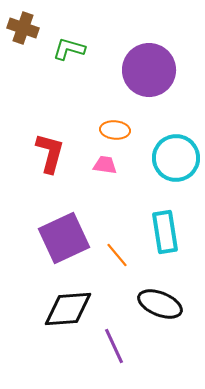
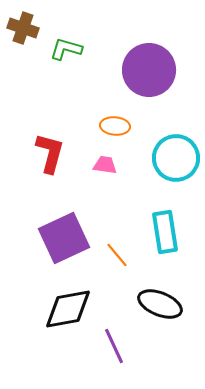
green L-shape: moved 3 px left
orange ellipse: moved 4 px up
black diamond: rotated 6 degrees counterclockwise
